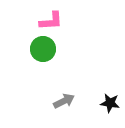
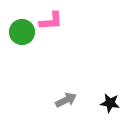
green circle: moved 21 px left, 17 px up
gray arrow: moved 2 px right, 1 px up
